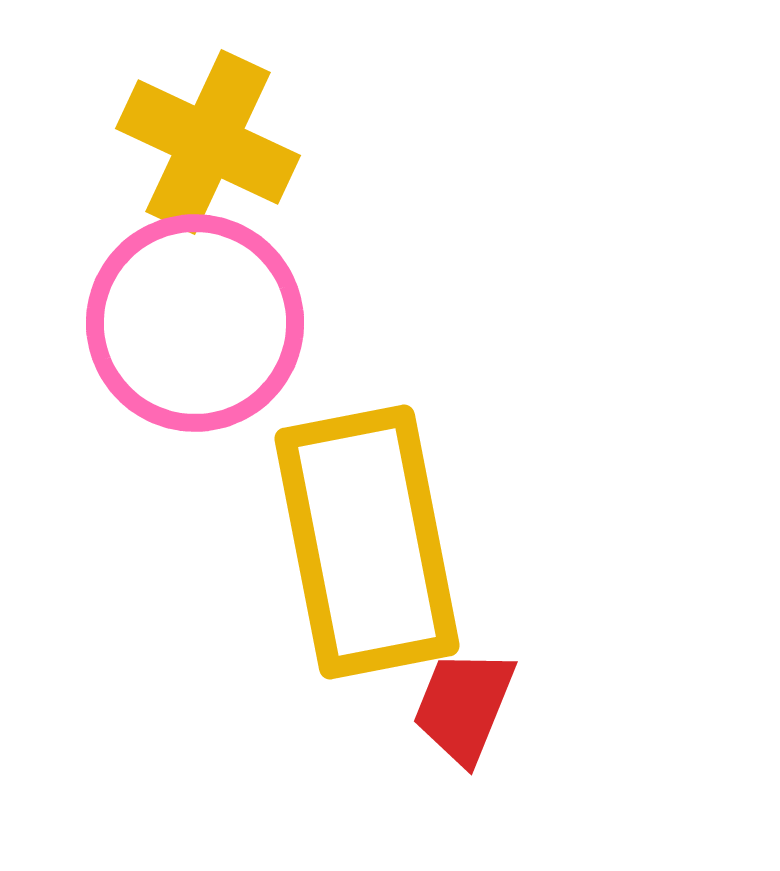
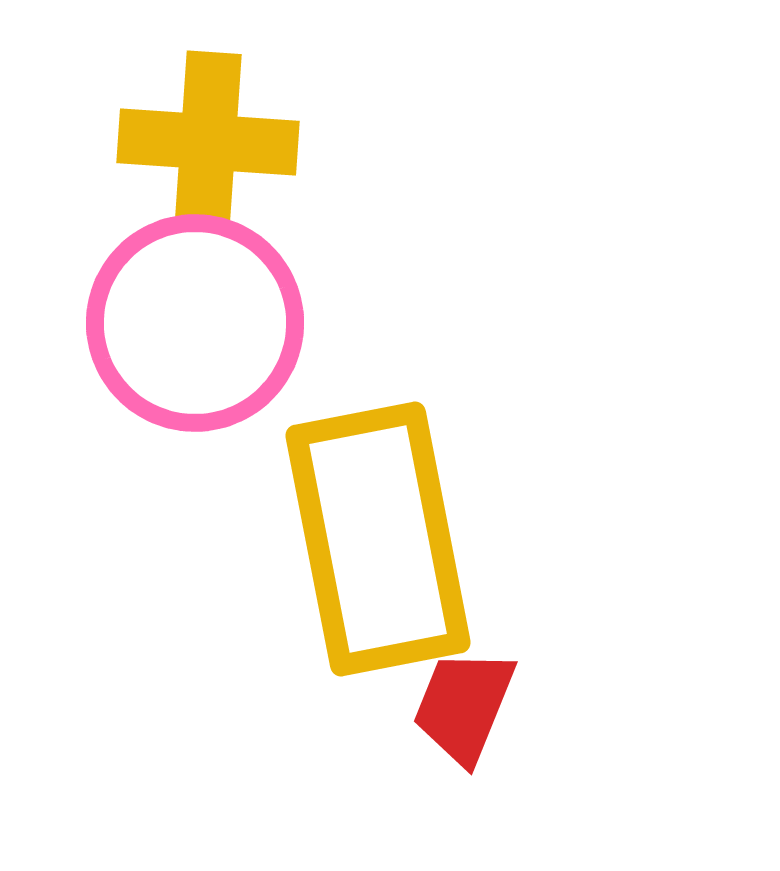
yellow cross: rotated 21 degrees counterclockwise
yellow rectangle: moved 11 px right, 3 px up
